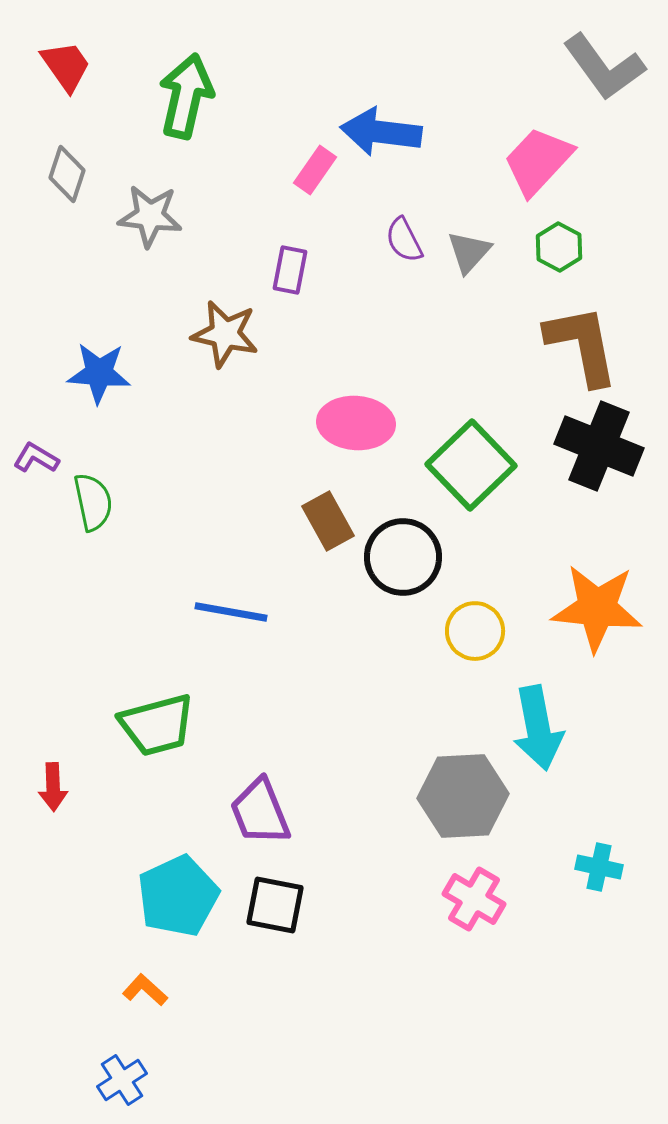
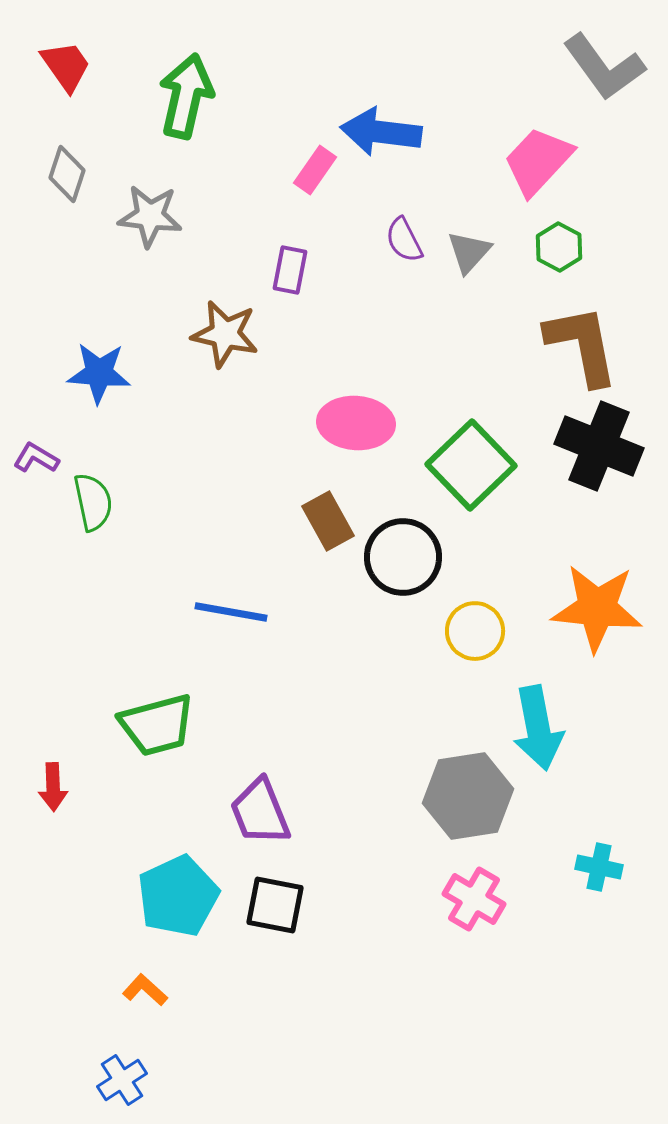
gray hexagon: moved 5 px right; rotated 6 degrees counterclockwise
